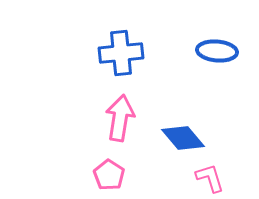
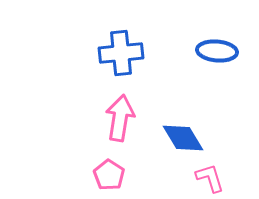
blue diamond: rotated 9 degrees clockwise
